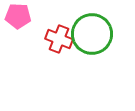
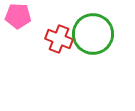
green circle: moved 1 px right
